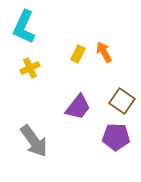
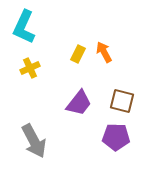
brown square: rotated 20 degrees counterclockwise
purple trapezoid: moved 1 px right, 4 px up
gray arrow: rotated 8 degrees clockwise
